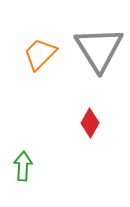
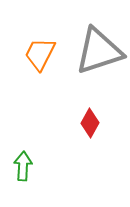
gray triangle: moved 2 px down; rotated 44 degrees clockwise
orange trapezoid: rotated 18 degrees counterclockwise
